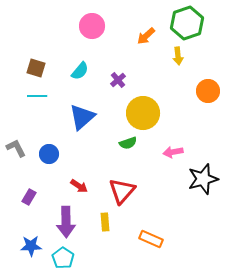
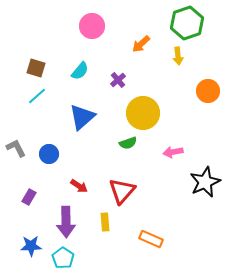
orange arrow: moved 5 px left, 8 px down
cyan line: rotated 42 degrees counterclockwise
black star: moved 2 px right, 3 px down; rotated 8 degrees counterclockwise
